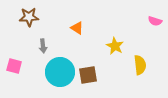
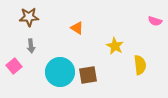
gray arrow: moved 12 px left
pink square: rotated 35 degrees clockwise
